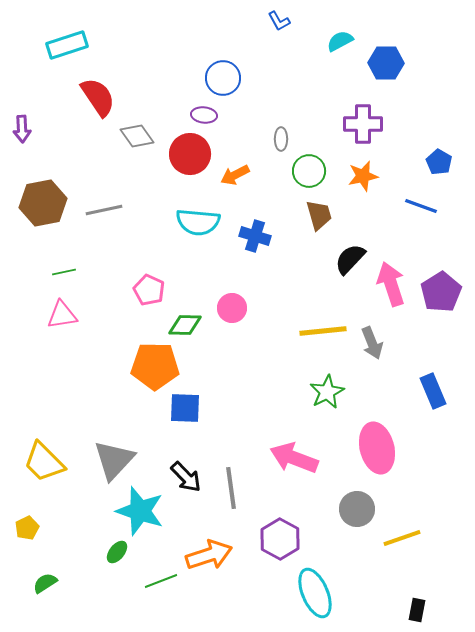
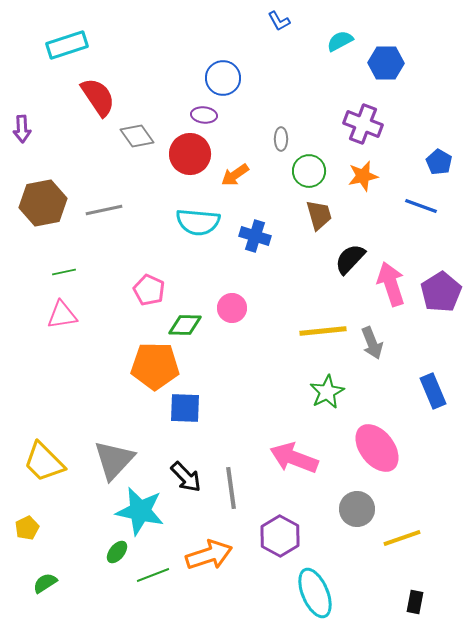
purple cross at (363, 124): rotated 21 degrees clockwise
orange arrow at (235, 175): rotated 8 degrees counterclockwise
pink ellipse at (377, 448): rotated 24 degrees counterclockwise
cyan star at (140, 511): rotated 6 degrees counterclockwise
purple hexagon at (280, 539): moved 3 px up
green line at (161, 581): moved 8 px left, 6 px up
black rectangle at (417, 610): moved 2 px left, 8 px up
